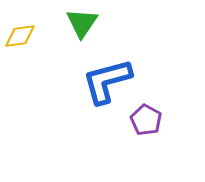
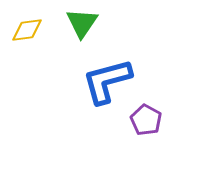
yellow diamond: moved 7 px right, 6 px up
